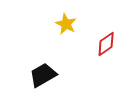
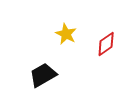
yellow star: moved 10 px down
